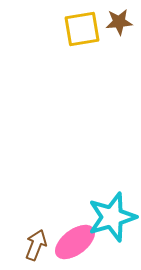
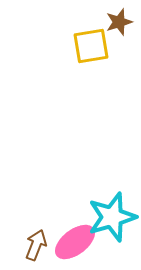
brown star: rotated 12 degrees counterclockwise
yellow square: moved 9 px right, 17 px down
